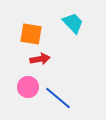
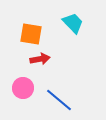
pink circle: moved 5 px left, 1 px down
blue line: moved 1 px right, 2 px down
